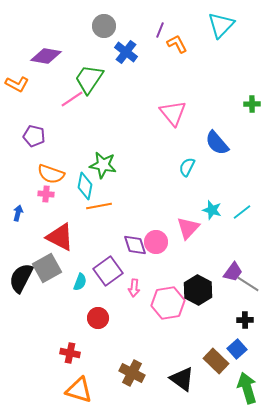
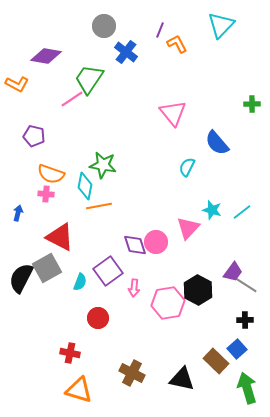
gray line at (248, 284): moved 2 px left, 1 px down
black triangle at (182, 379): rotated 24 degrees counterclockwise
